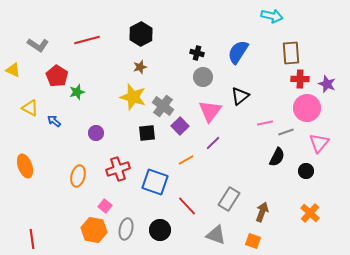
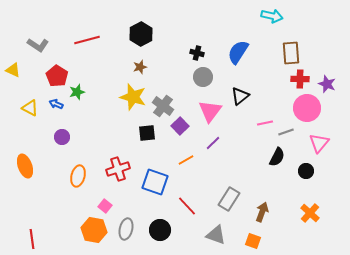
blue arrow at (54, 121): moved 2 px right, 17 px up; rotated 16 degrees counterclockwise
purple circle at (96, 133): moved 34 px left, 4 px down
